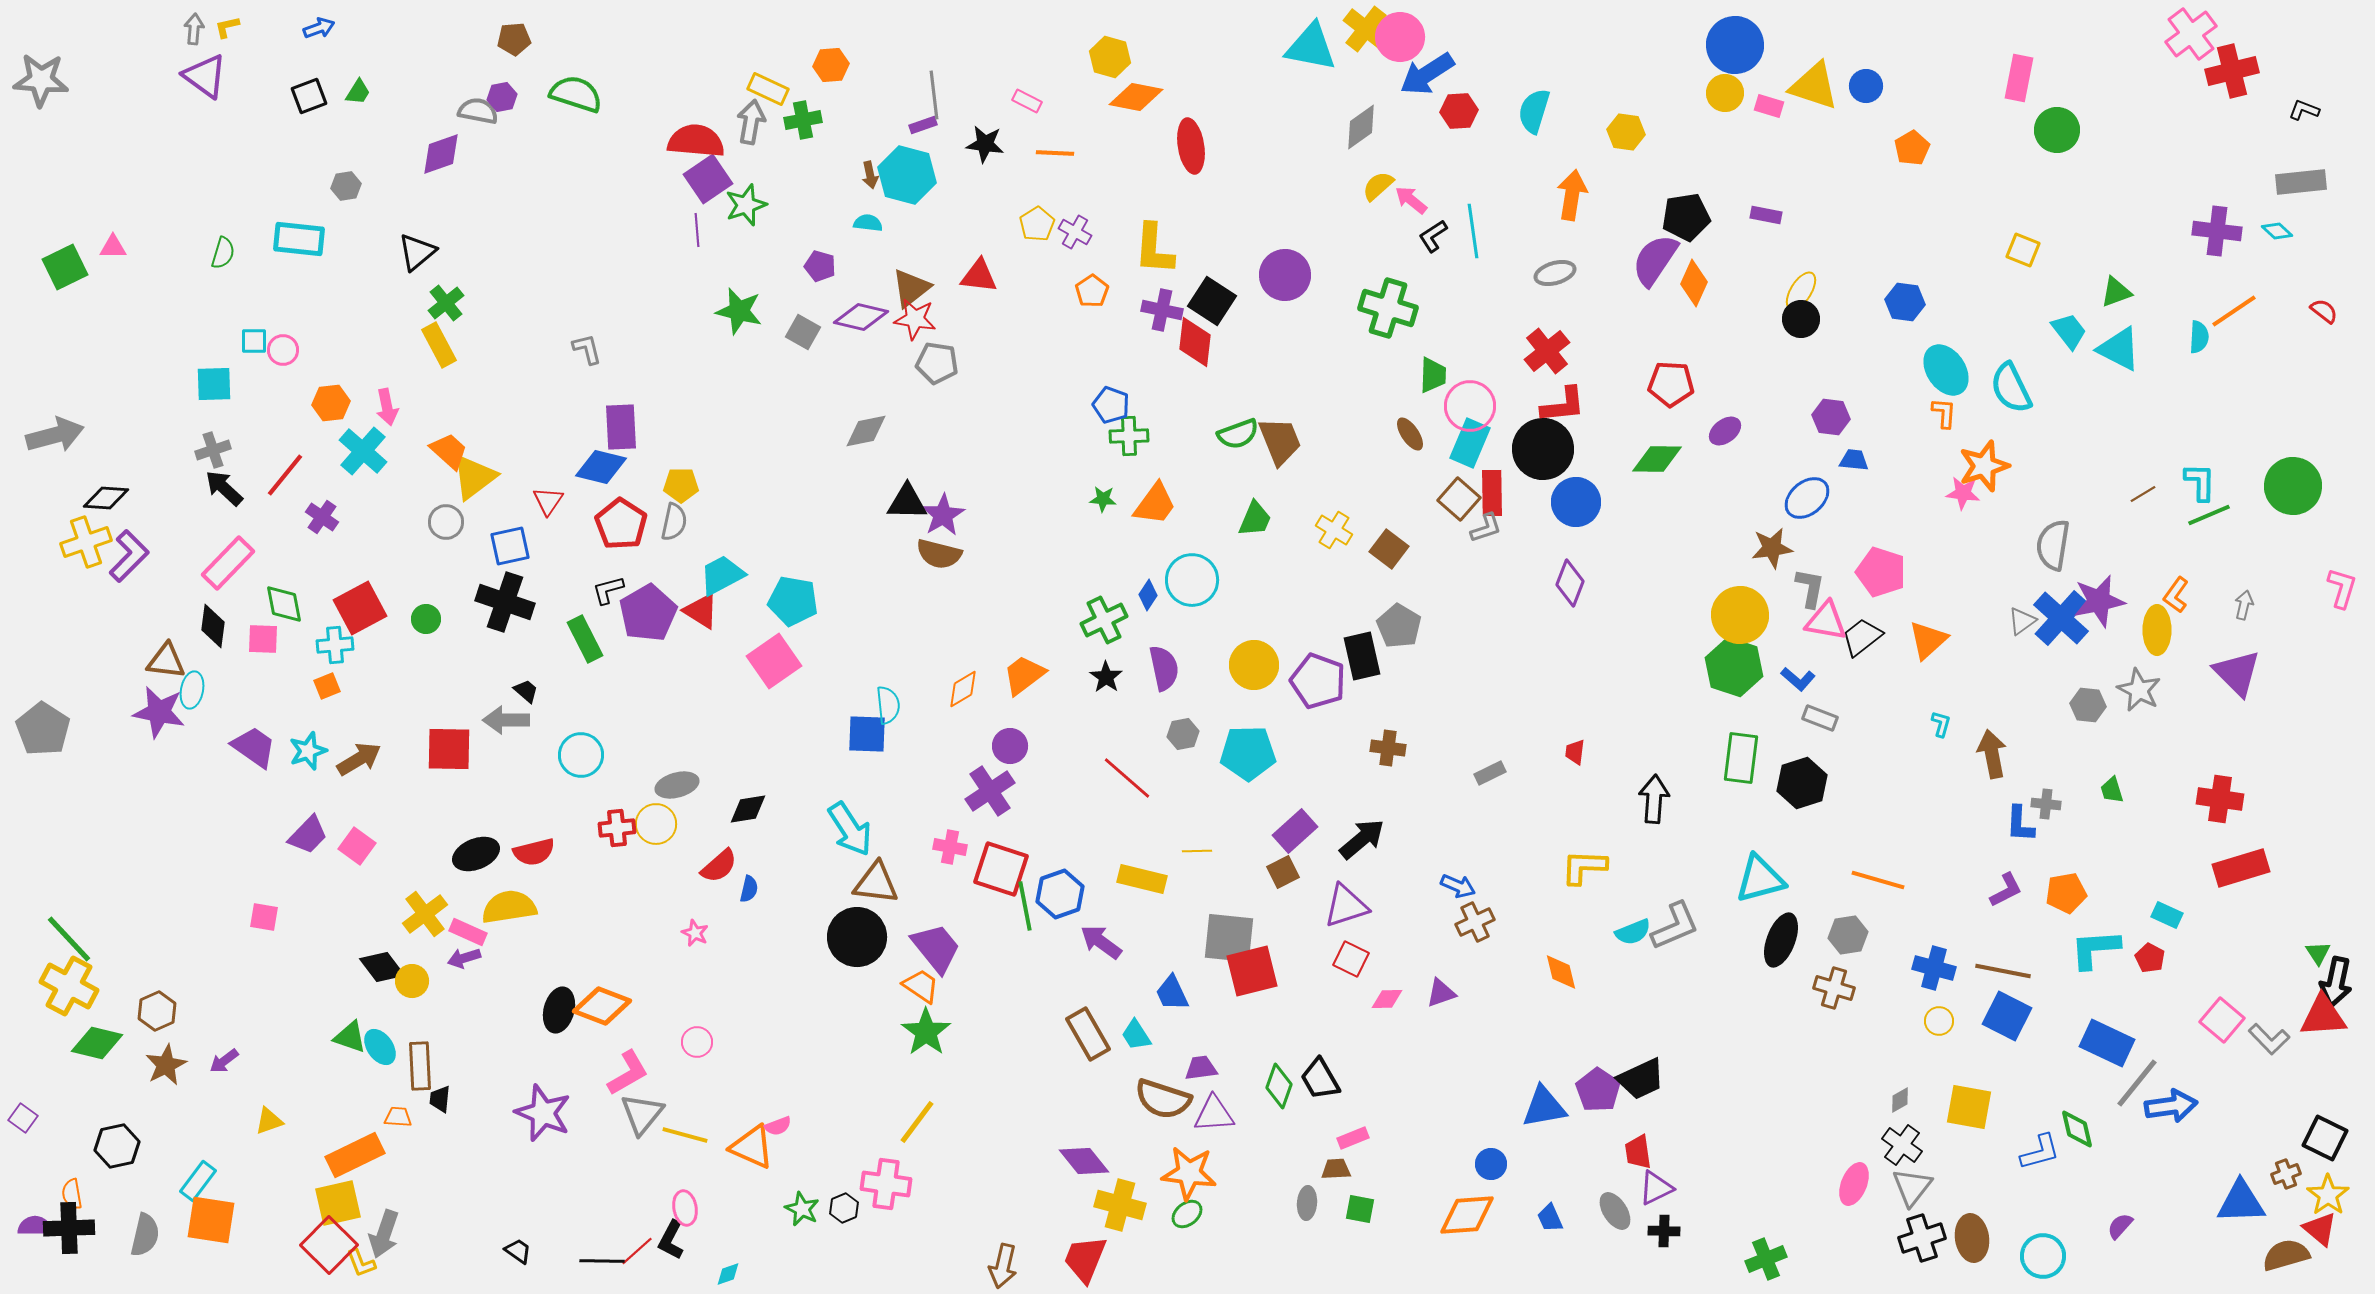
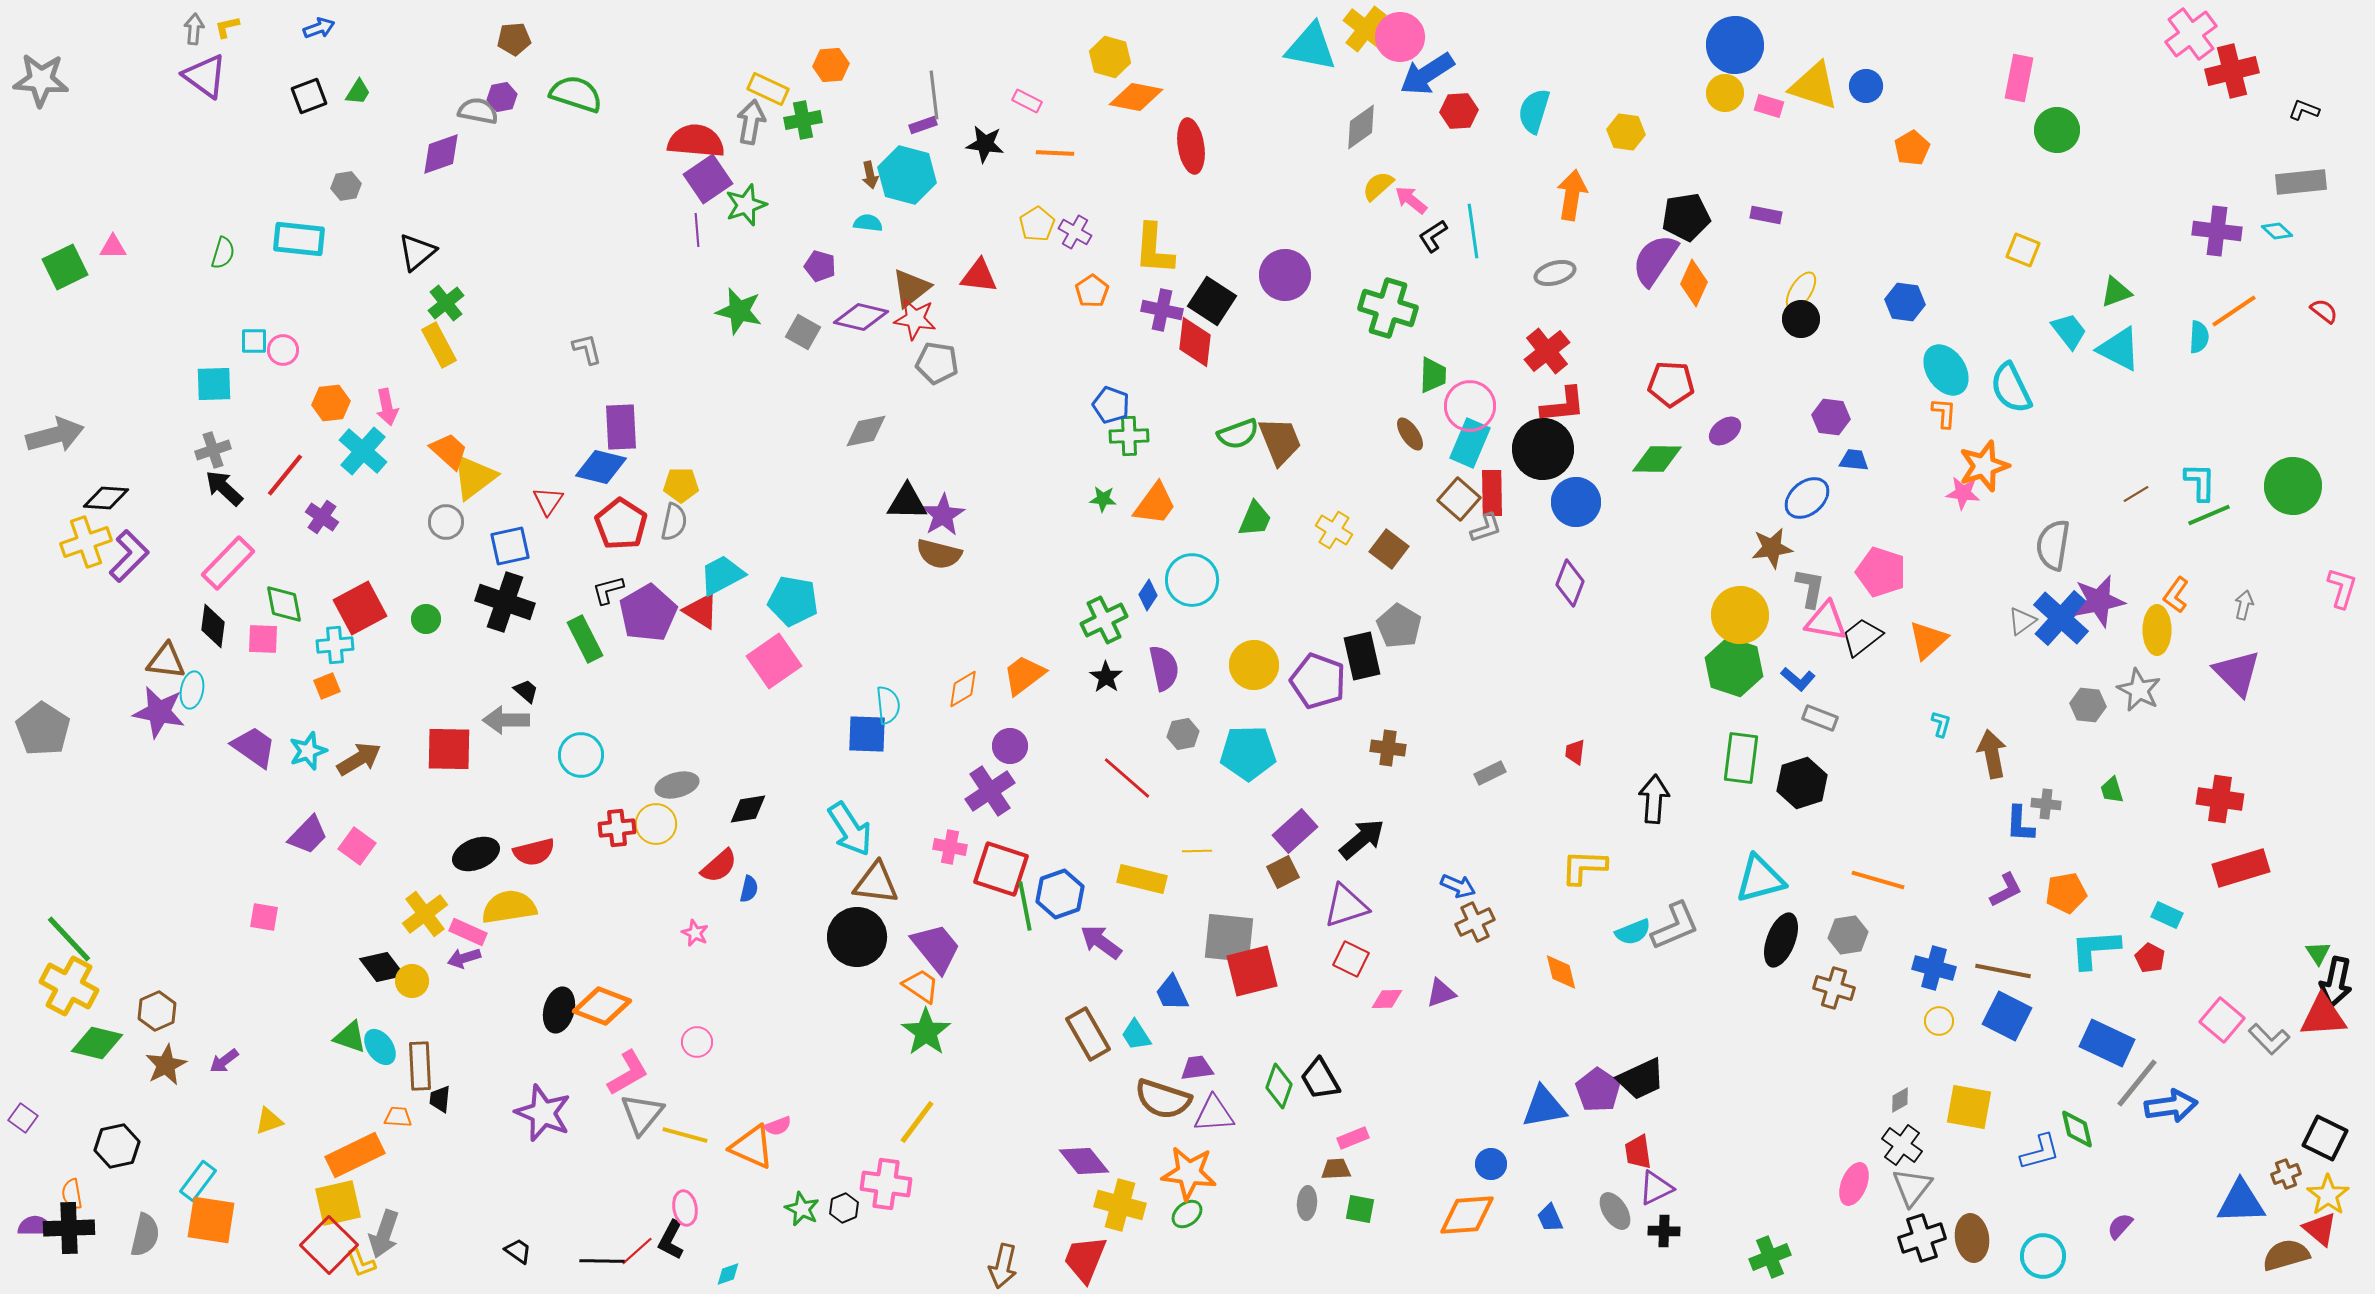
brown line at (2143, 494): moved 7 px left
purple trapezoid at (1201, 1068): moved 4 px left
green cross at (1766, 1259): moved 4 px right, 2 px up
